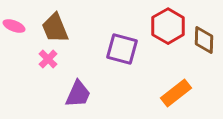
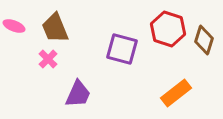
red hexagon: moved 3 px down; rotated 12 degrees counterclockwise
brown diamond: rotated 16 degrees clockwise
